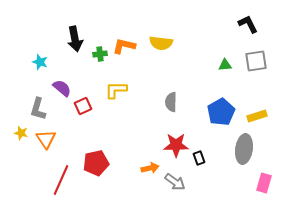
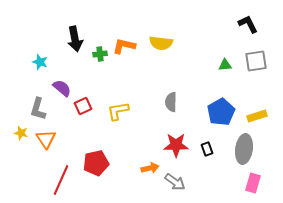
yellow L-shape: moved 2 px right, 21 px down; rotated 10 degrees counterclockwise
black rectangle: moved 8 px right, 9 px up
pink rectangle: moved 11 px left
